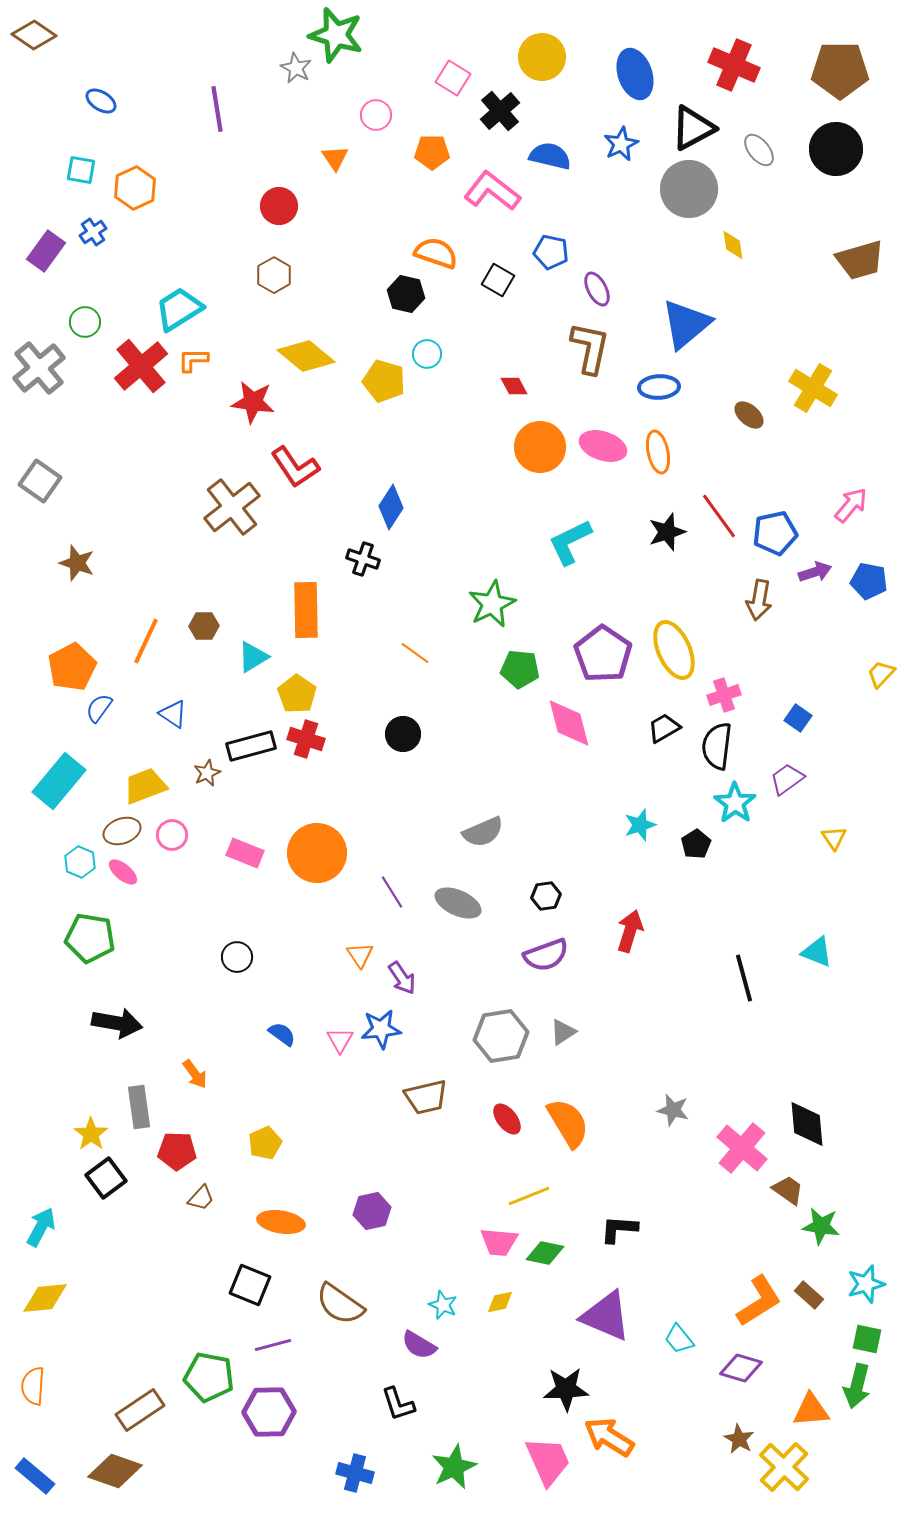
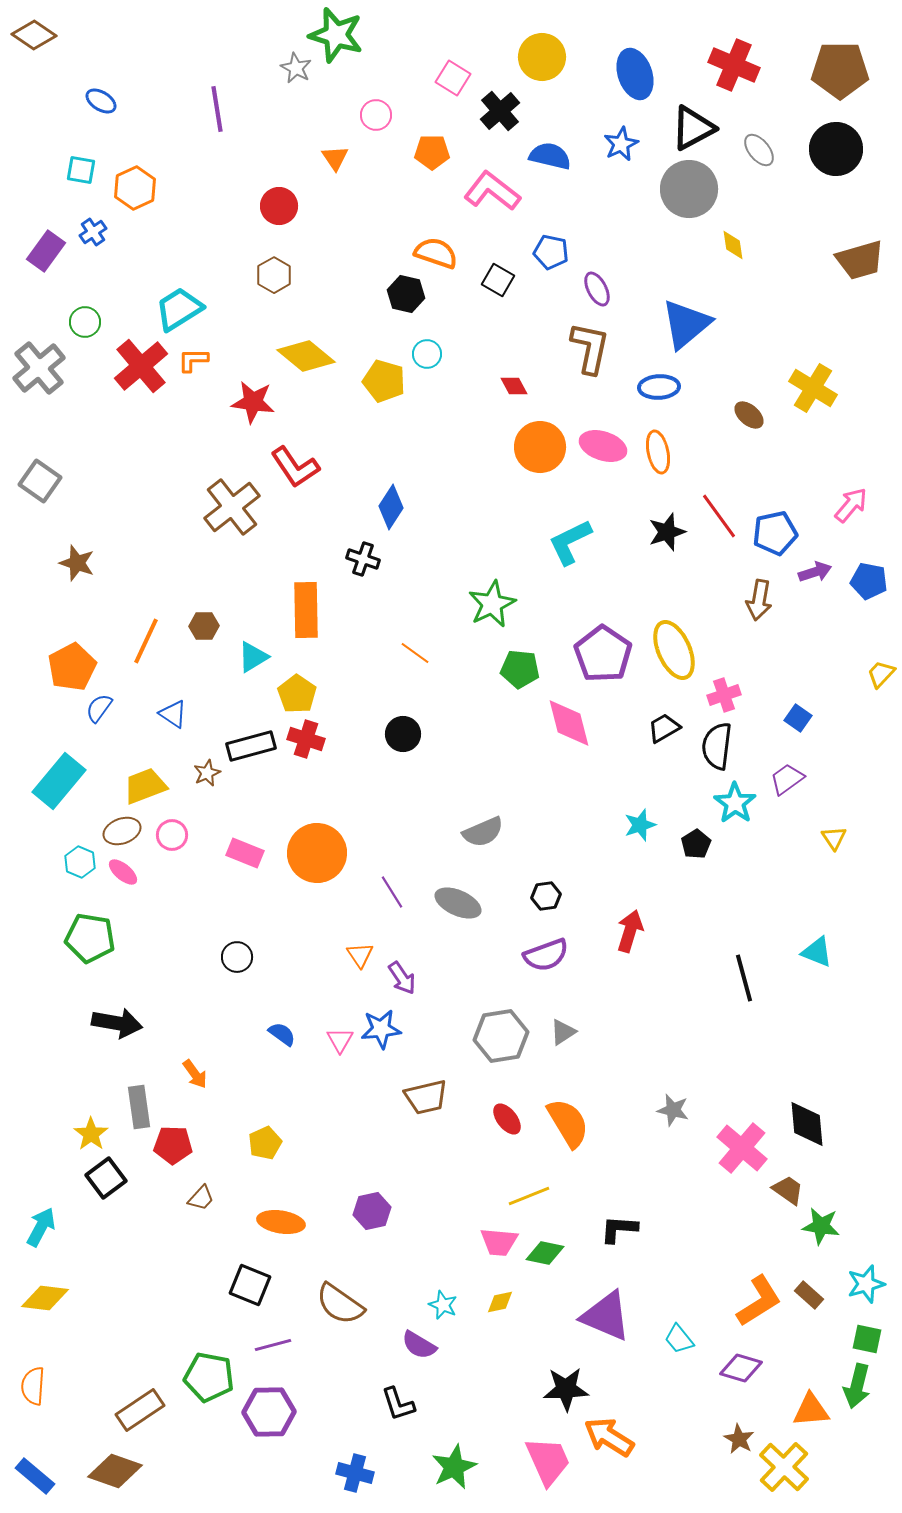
red pentagon at (177, 1151): moved 4 px left, 6 px up
yellow diamond at (45, 1298): rotated 12 degrees clockwise
